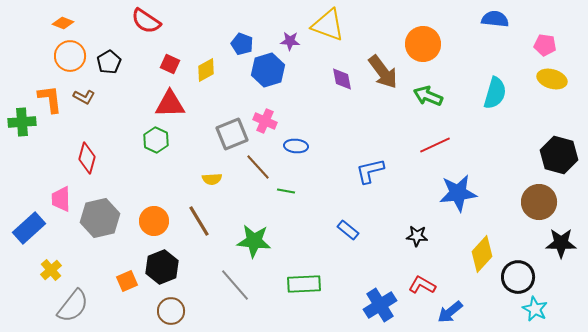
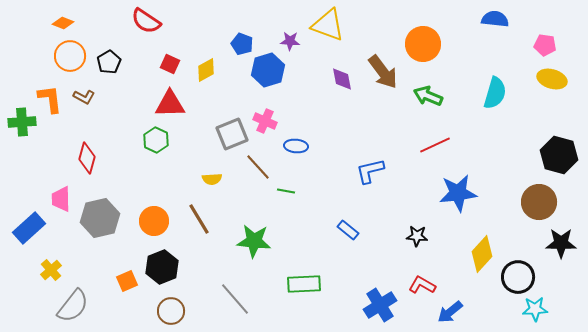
brown line at (199, 221): moved 2 px up
gray line at (235, 285): moved 14 px down
cyan star at (535, 309): rotated 30 degrees counterclockwise
